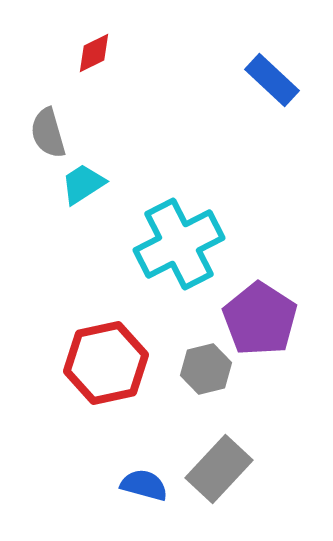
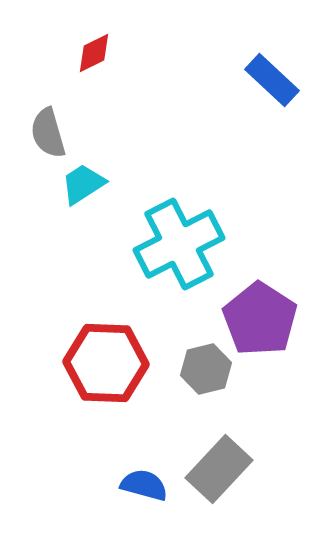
red hexagon: rotated 14 degrees clockwise
